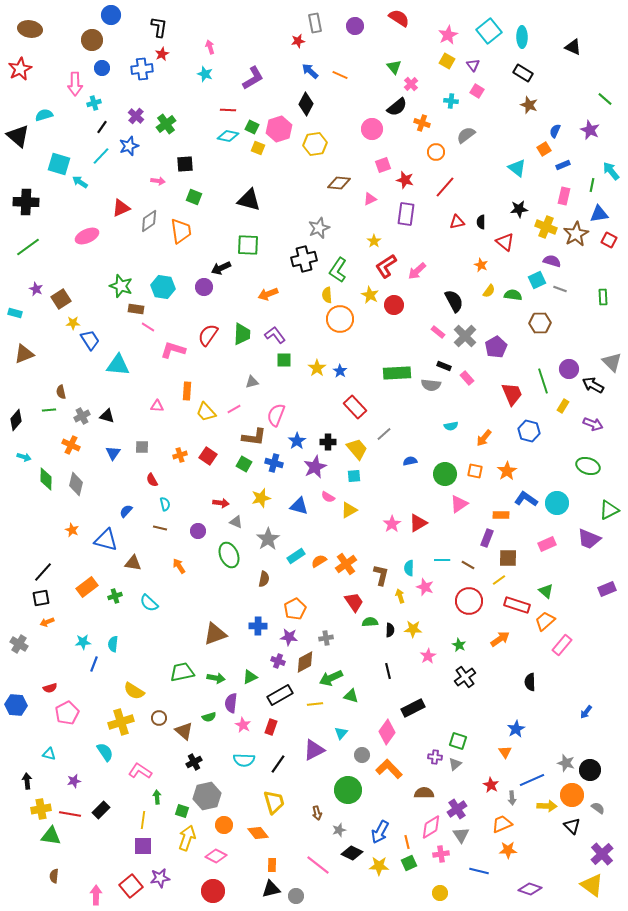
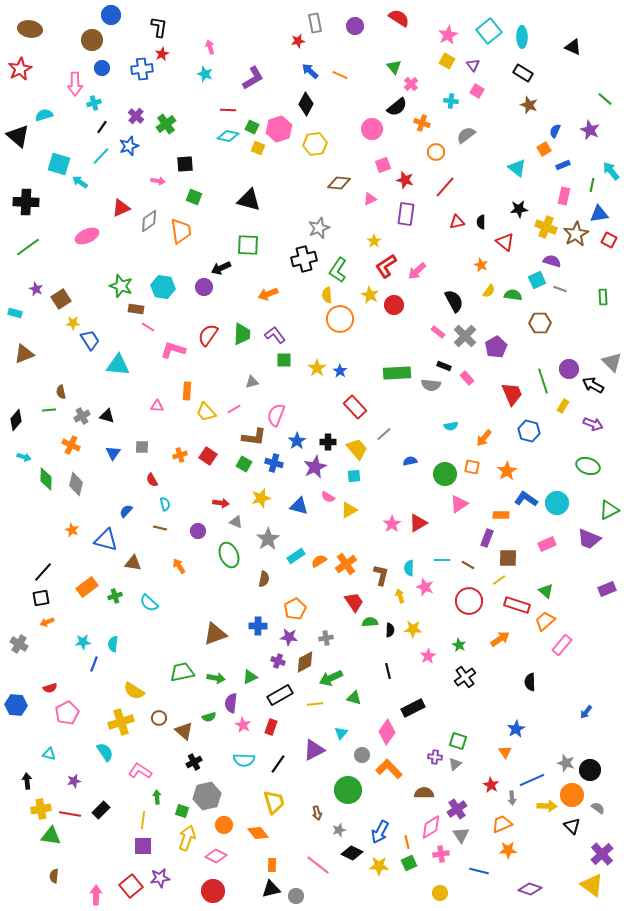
orange square at (475, 471): moved 3 px left, 4 px up
green triangle at (351, 696): moved 3 px right, 2 px down
